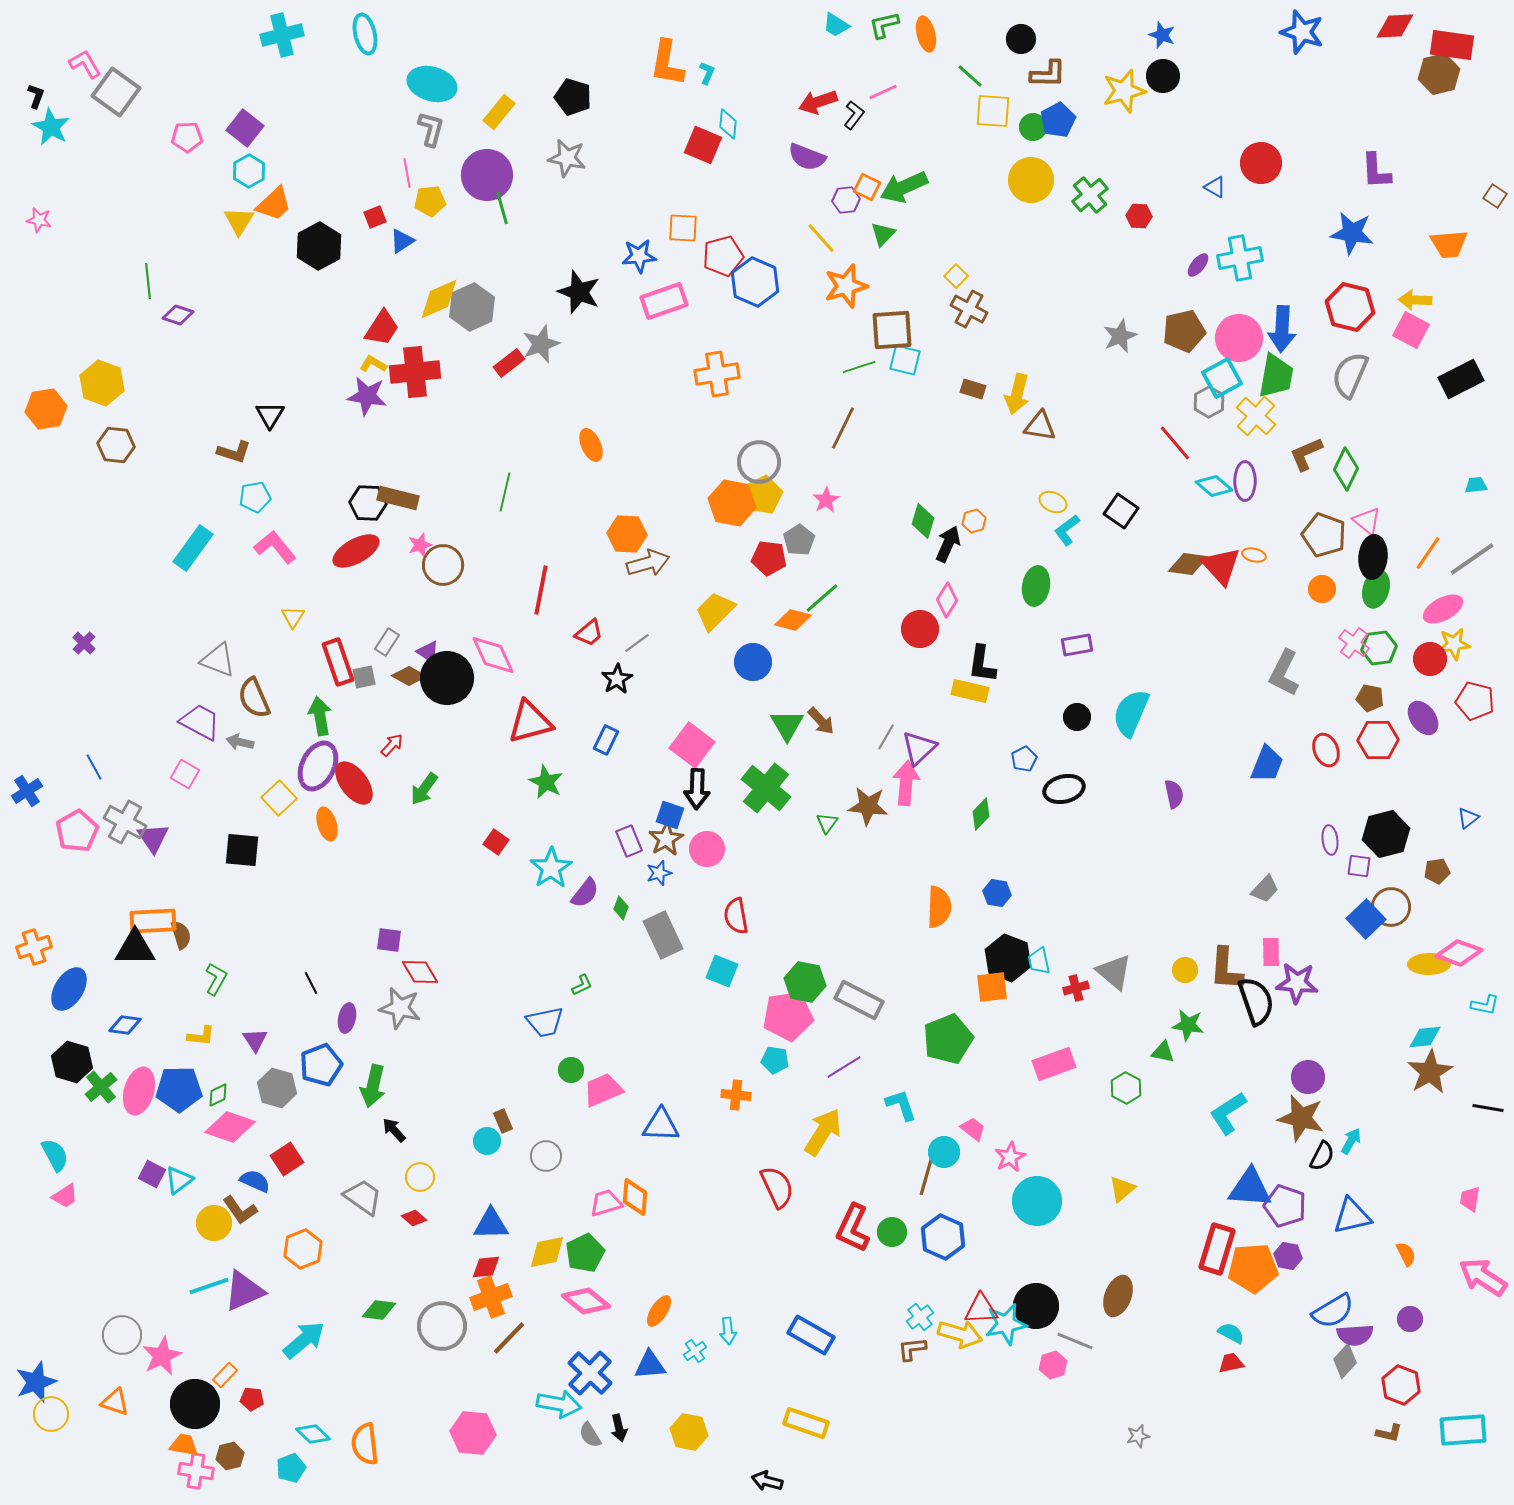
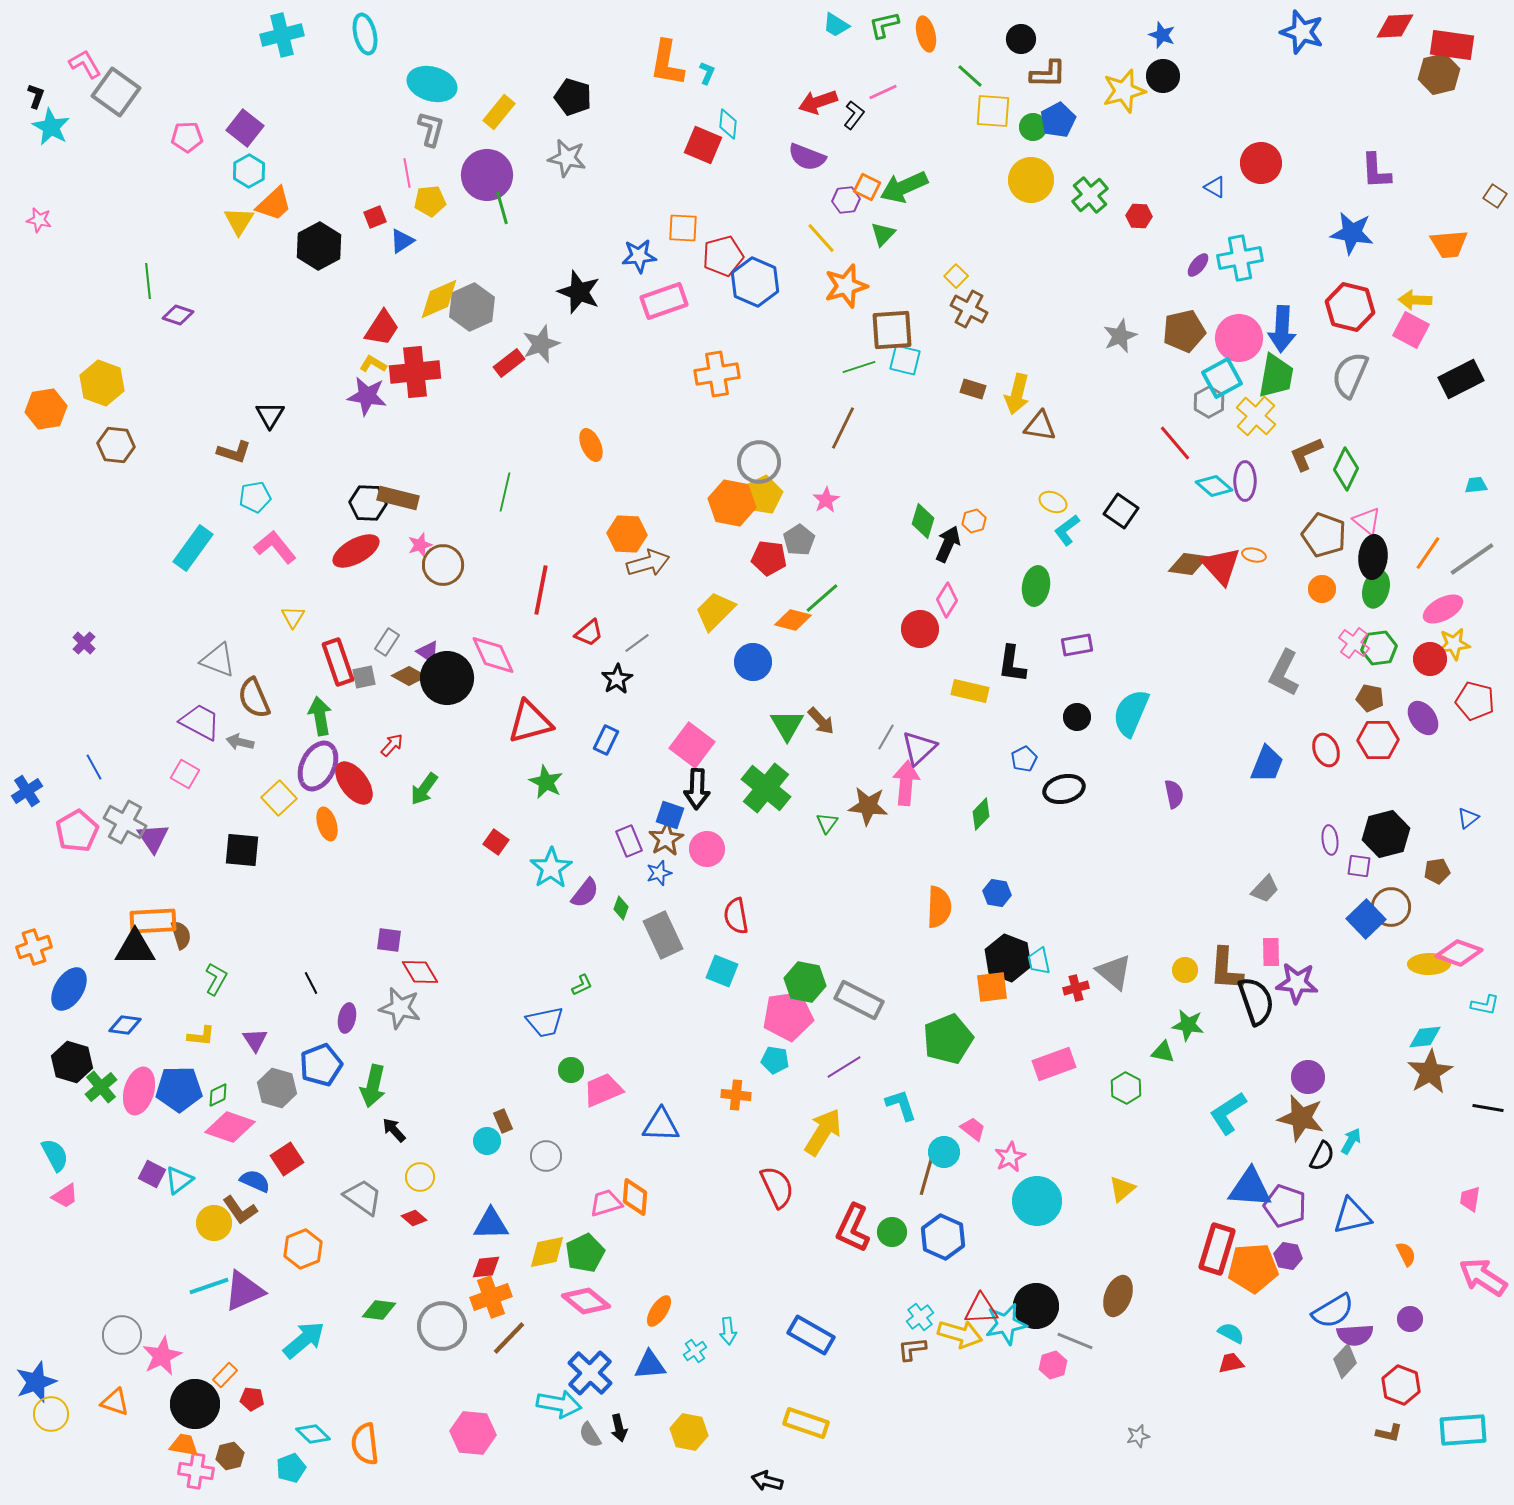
black L-shape at (982, 664): moved 30 px right
